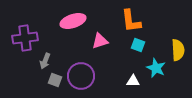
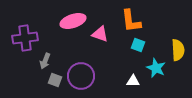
pink triangle: moved 7 px up; rotated 36 degrees clockwise
